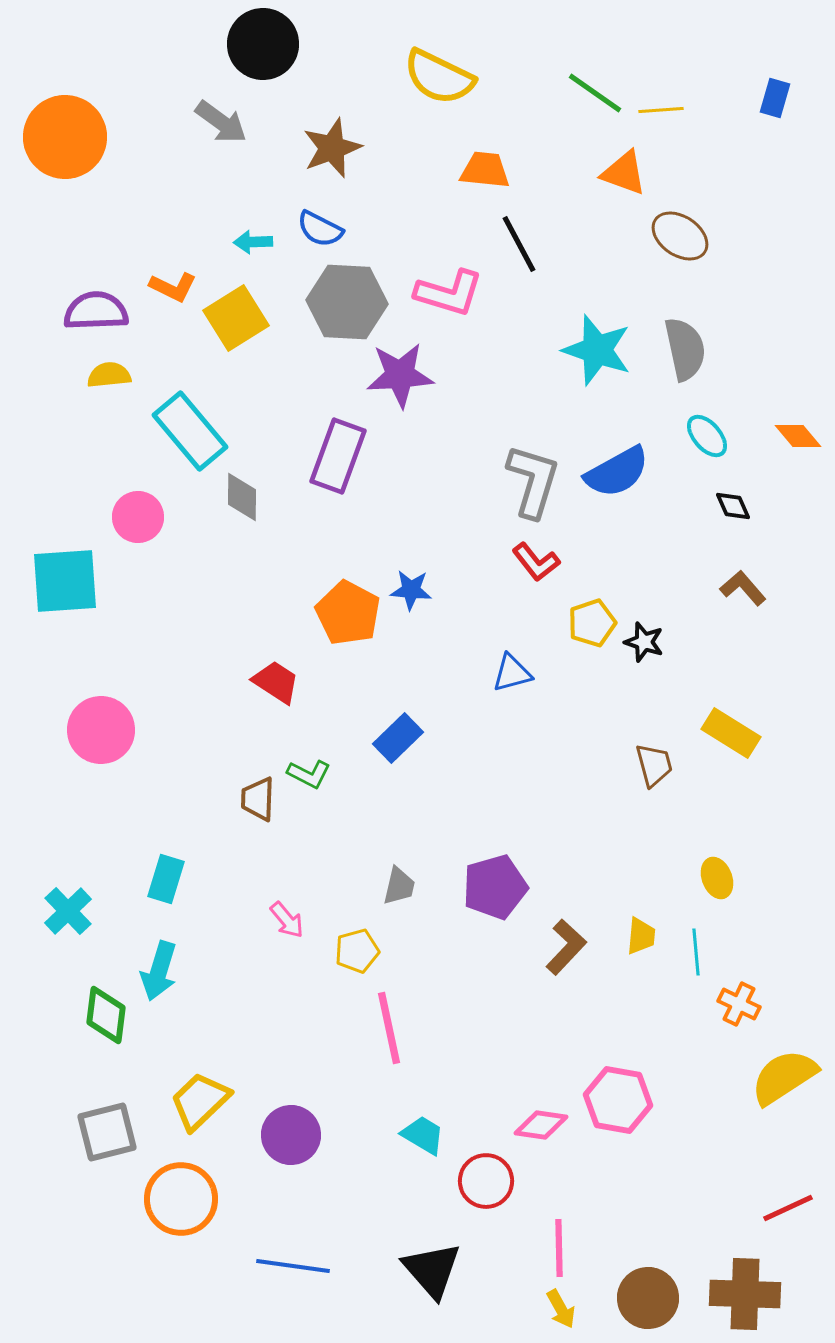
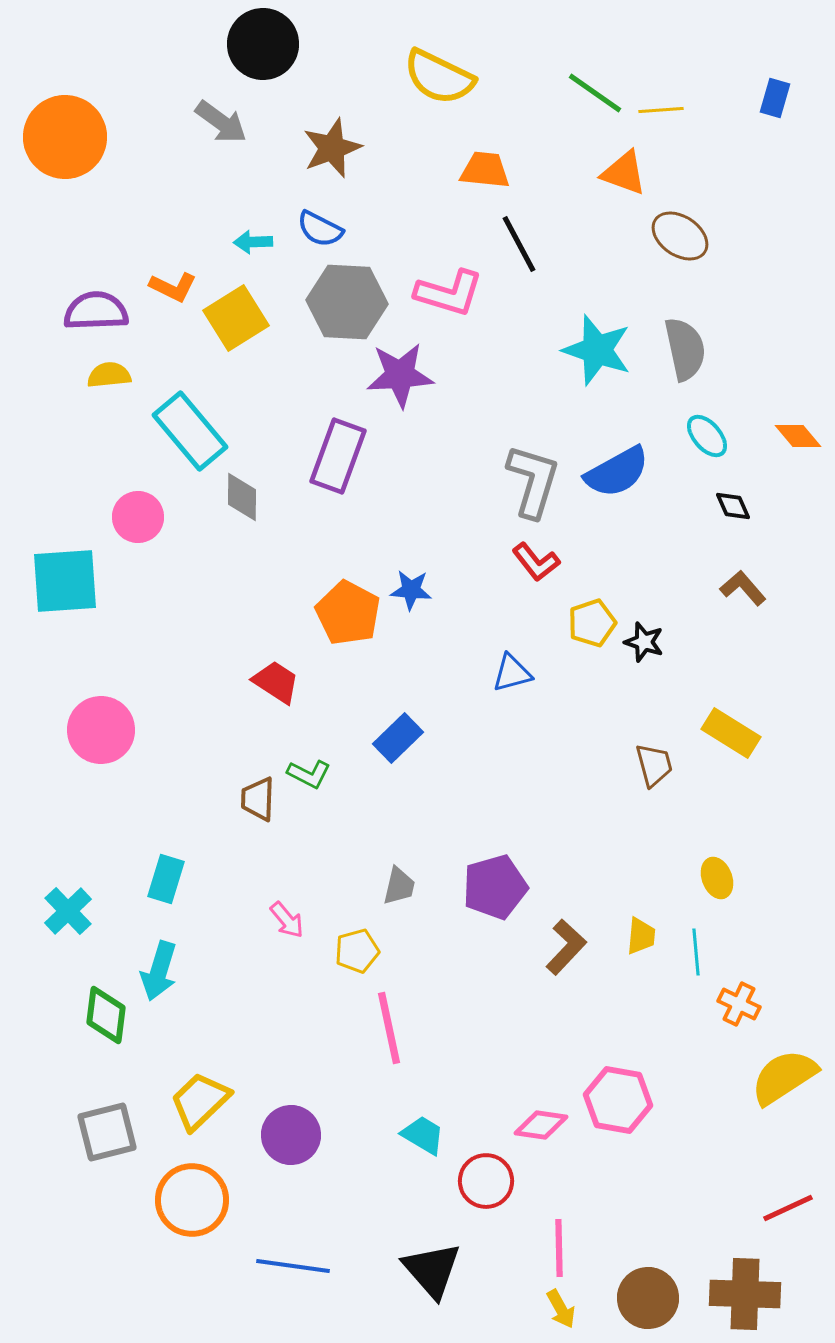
orange circle at (181, 1199): moved 11 px right, 1 px down
